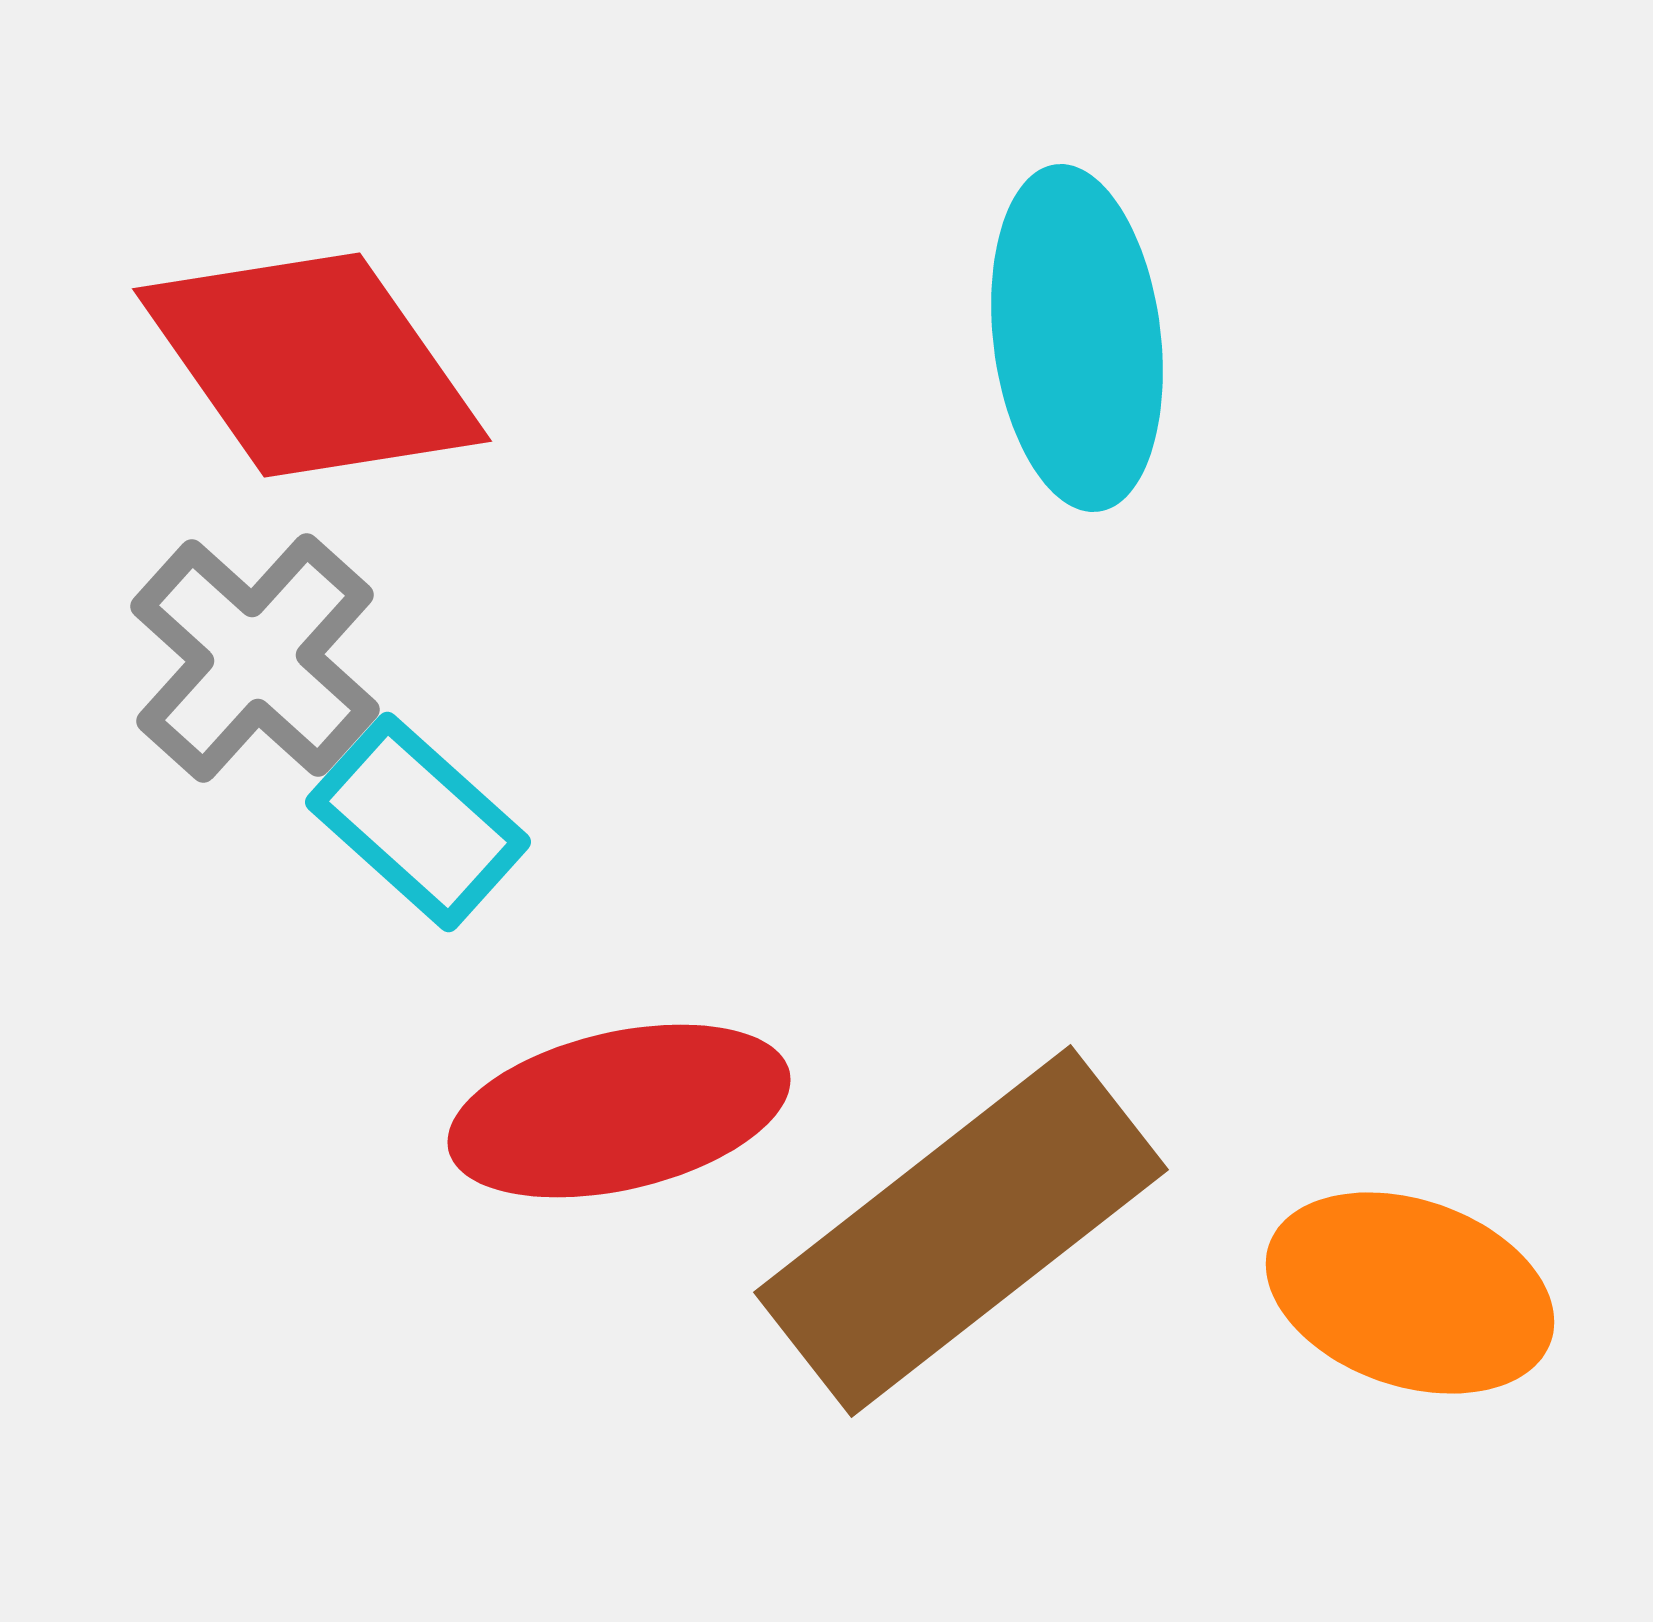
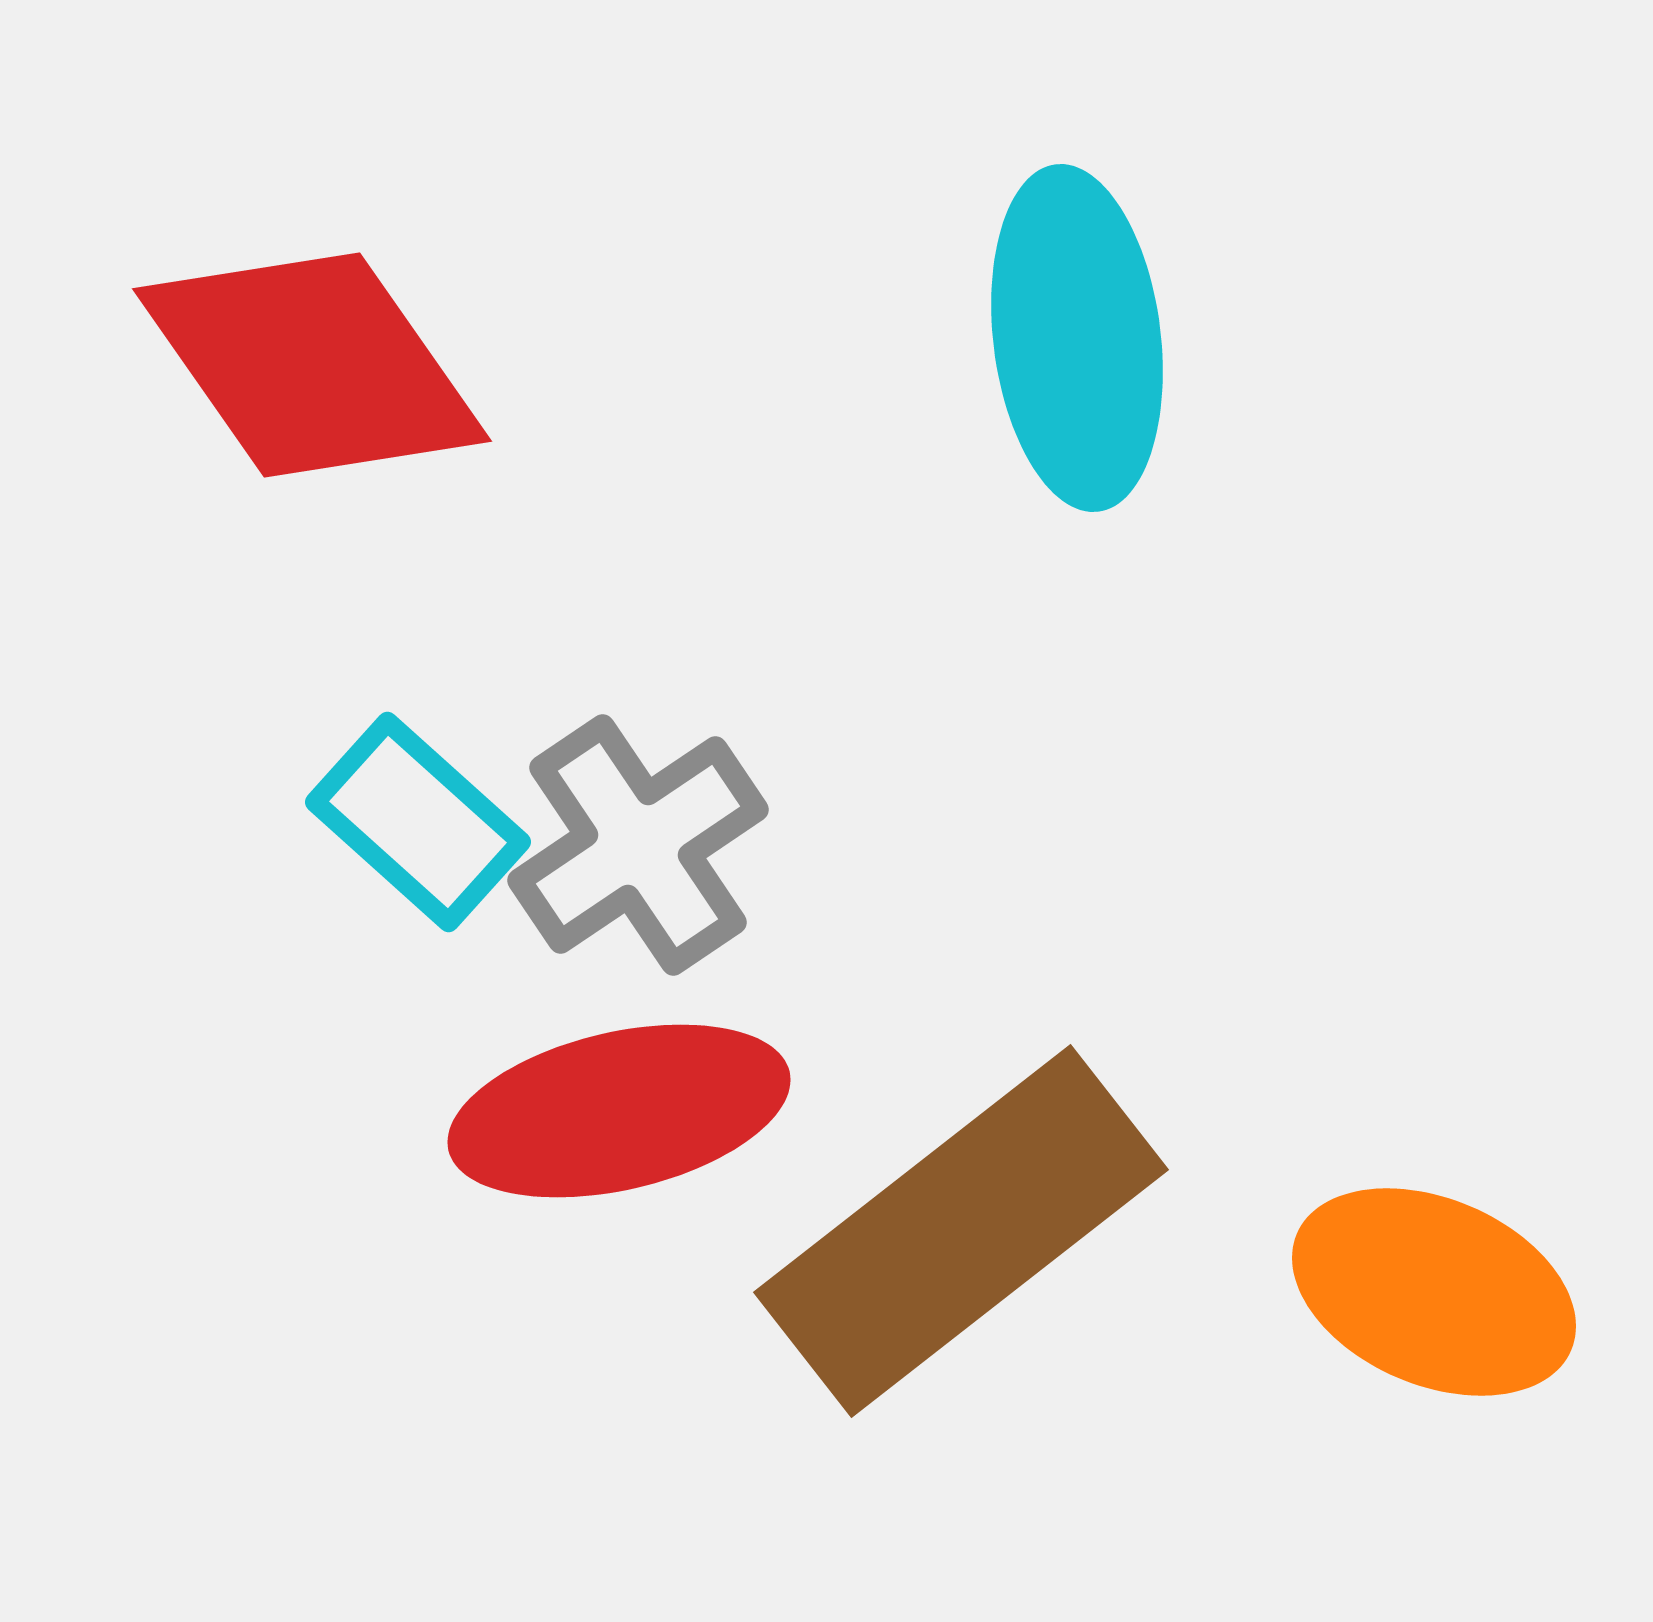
gray cross: moved 383 px right, 187 px down; rotated 14 degrees clockwise
orange ellipse: moved 24 px right, 1 px up; rotated 4 degrees clockwise
